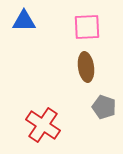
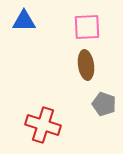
brown ellipse: moved 2 px up
gray pentagon: moved 3 px up
red cross: rotated 16 degrees counterclockwise
